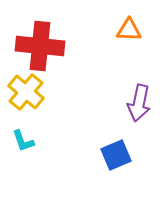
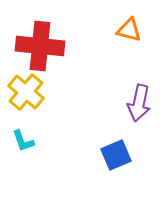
orange triangle: rotated 12 degrees clockwise
